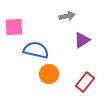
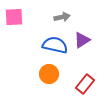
gray arrow: moved 5 px left, 1 px down
pink square: moved 10 px up
blue semicircle: moved 19 px right, 5 px up
red rectangle: moved 2 px down
